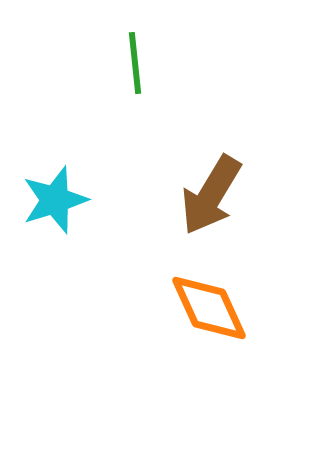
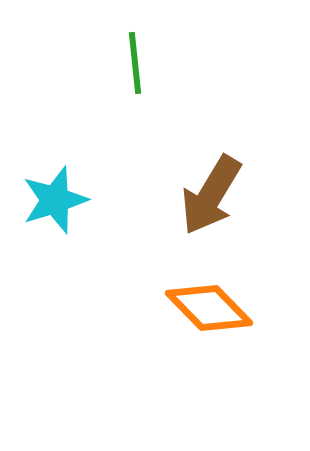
orange diamond: rotated 20 degrees counterclockwise
